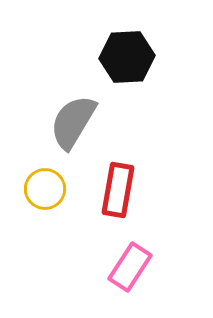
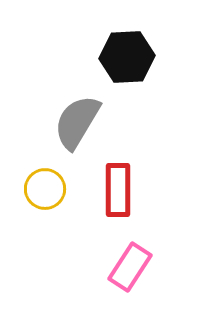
gray semicircle: moved 4 px right
red rectangle: rotated 10 degrees counterclockwise
